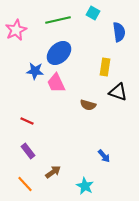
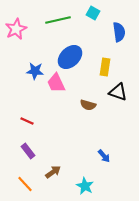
pink star: moved 1 px up
blue ellipse: moved 11 px right, 4 px down
